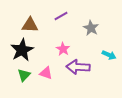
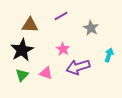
cyan arrow: rotated 96 degrees counterclockwise
purple arrow: rotated 20 degrees counterclockwise
green triangle: moved 2 px left
